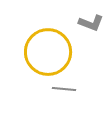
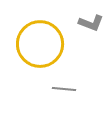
yellow circle: moved 8 px left, 8 px up
